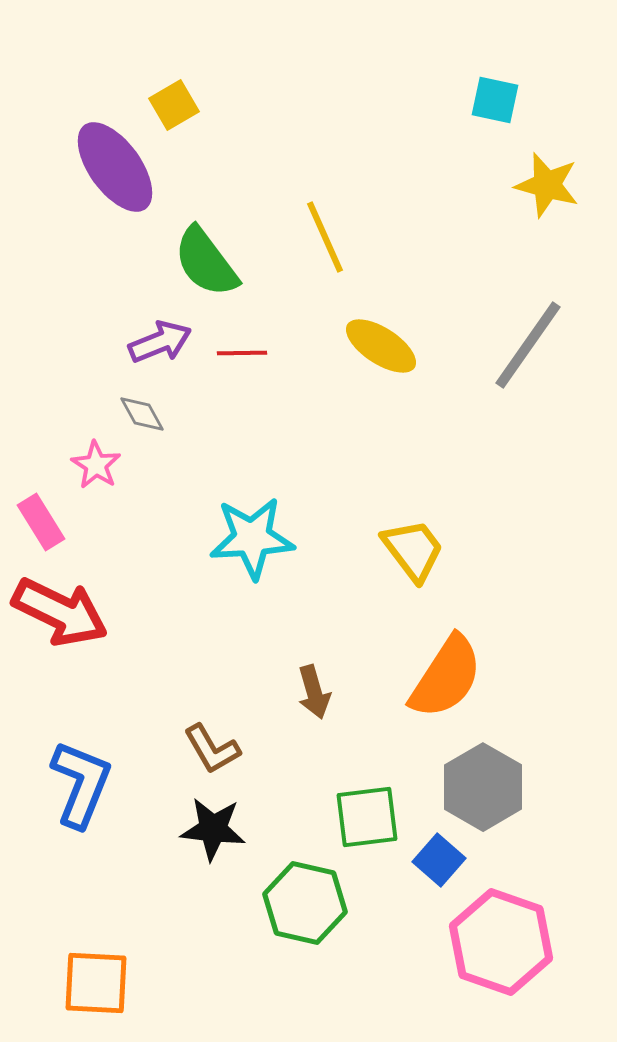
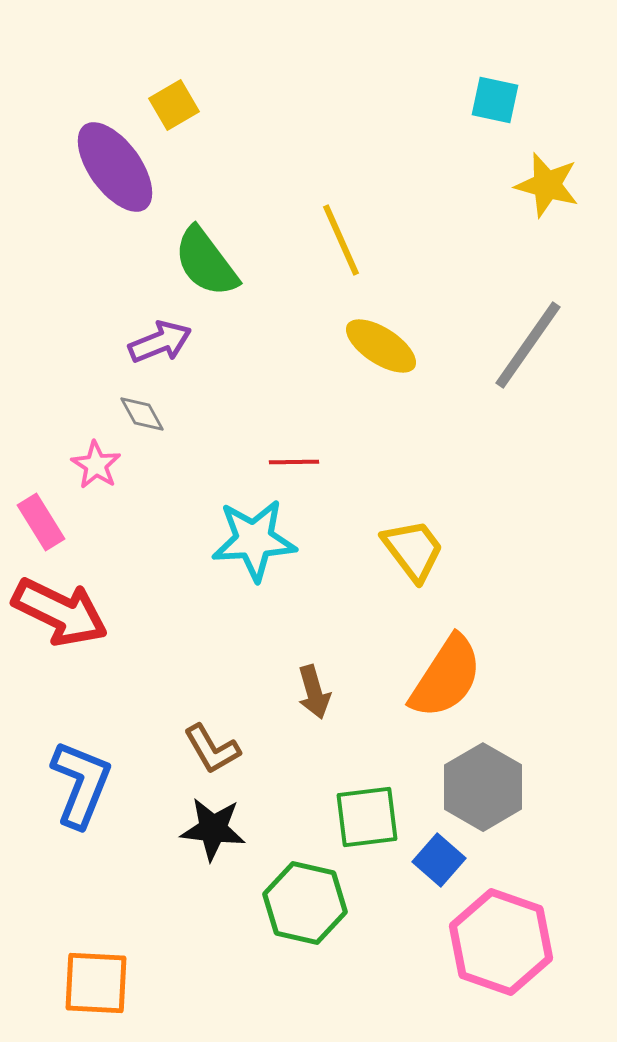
yellow line: moved 16 px right, 3 px down
red line: moved 52 px right, 109 px down
cyan star: moved 2 px right, 2 px down
